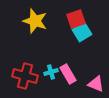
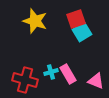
red cross: moved 4 px down
pink triangle: moved 3 px up
